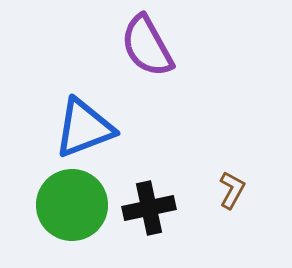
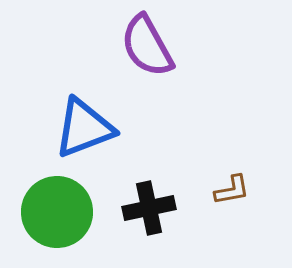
brown L-shape: rotated 51 degrees clockwise
green circle: moved 15 px left, 7 px down
